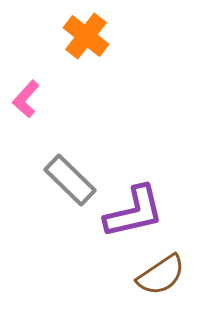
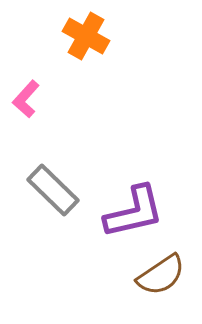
orange cross: rotated 9 degrees counterclockwise
gray rectangle: moved 17 px left, 10 px down
